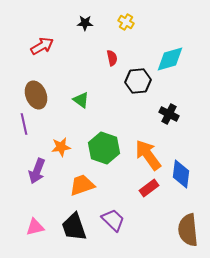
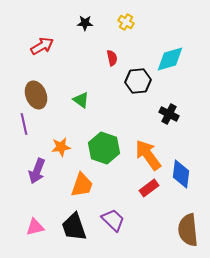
orange trapezoid: rotated 128 degrees clockwise
